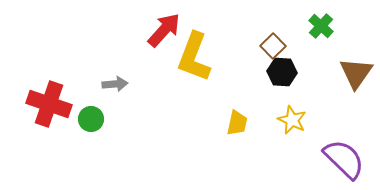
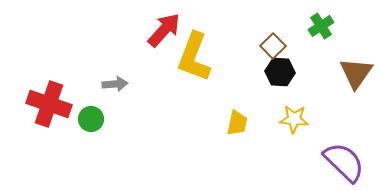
green cross: rotated 15 degrees clockwise
black hexagon: moved 2 px left
yellow star: moved 2 px right, 1 px up; rotated 20 degrees counterclockwise
purple semicircle: moved 3 px down
